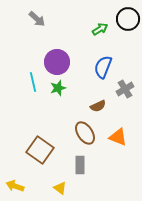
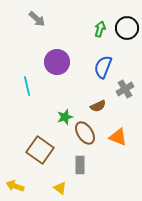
black circle: moved 1 px left, 9 px down
green arrow: rotated 42 degrees counterclockwise
cyan line: moved 6 px left, 4 px down
green star: moved 7 px right, 29 px down
